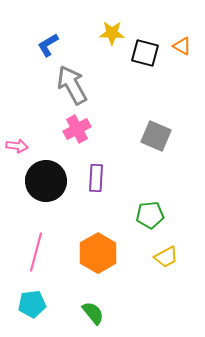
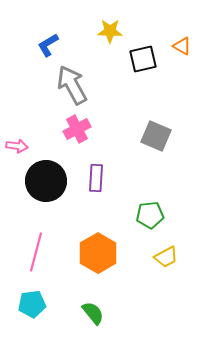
yellow star: moved 2 px left, 2 px up
black square: moved 2 px left, 6 px down; rotated 28 degrees counterclockwise
